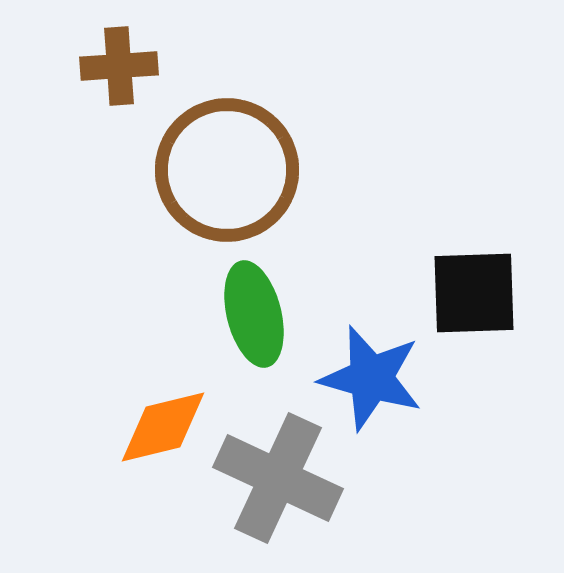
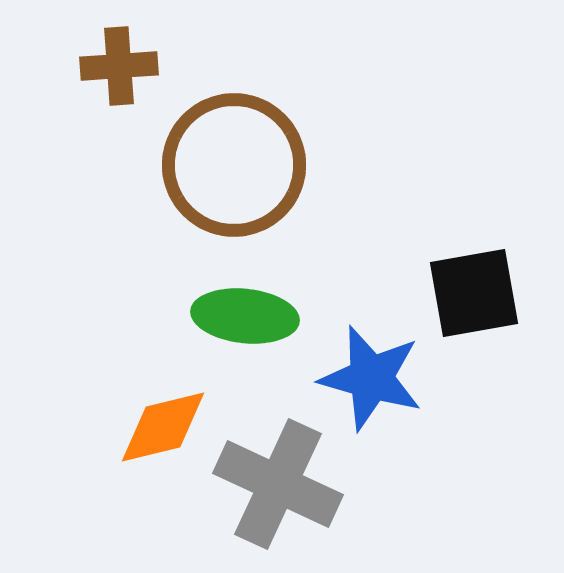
brown circle: moved 7 px right, 5 px up
black square: rotated 8 degrees counterclockwise
green ellipse: moved 9 px left, 2 px down; rotated 70 degrees counterclockwise
gray cross: moved 6 px down
